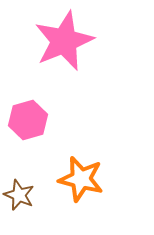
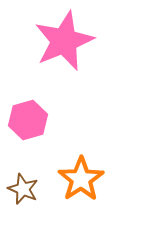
orange star: rotated 24 degrees clockwise
brown star: moved 4 px right, 6 px up
